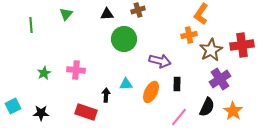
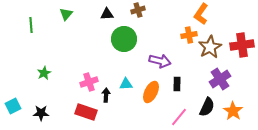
brown star: moved 1 px left, 3 px up
pink cross: moved 13 px right, 12 px down; rotated 24 degrees counterclockwise
